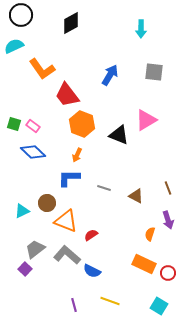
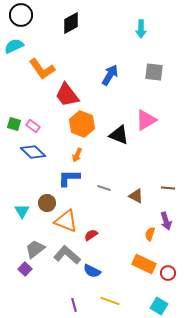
brown line: rotated 64 degrees counterclockwise
cyan triangle: rotated 35 degrees counterclockwise
purple arrow: moved 2 px left, 1 px down
